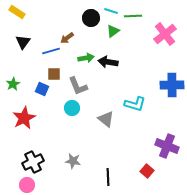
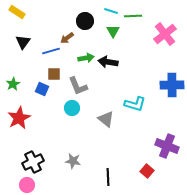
black circle: moved 6 px left, 3 px down
green triangle: rotated 24 degrees counterclockwise
red star: moved 5 px left
